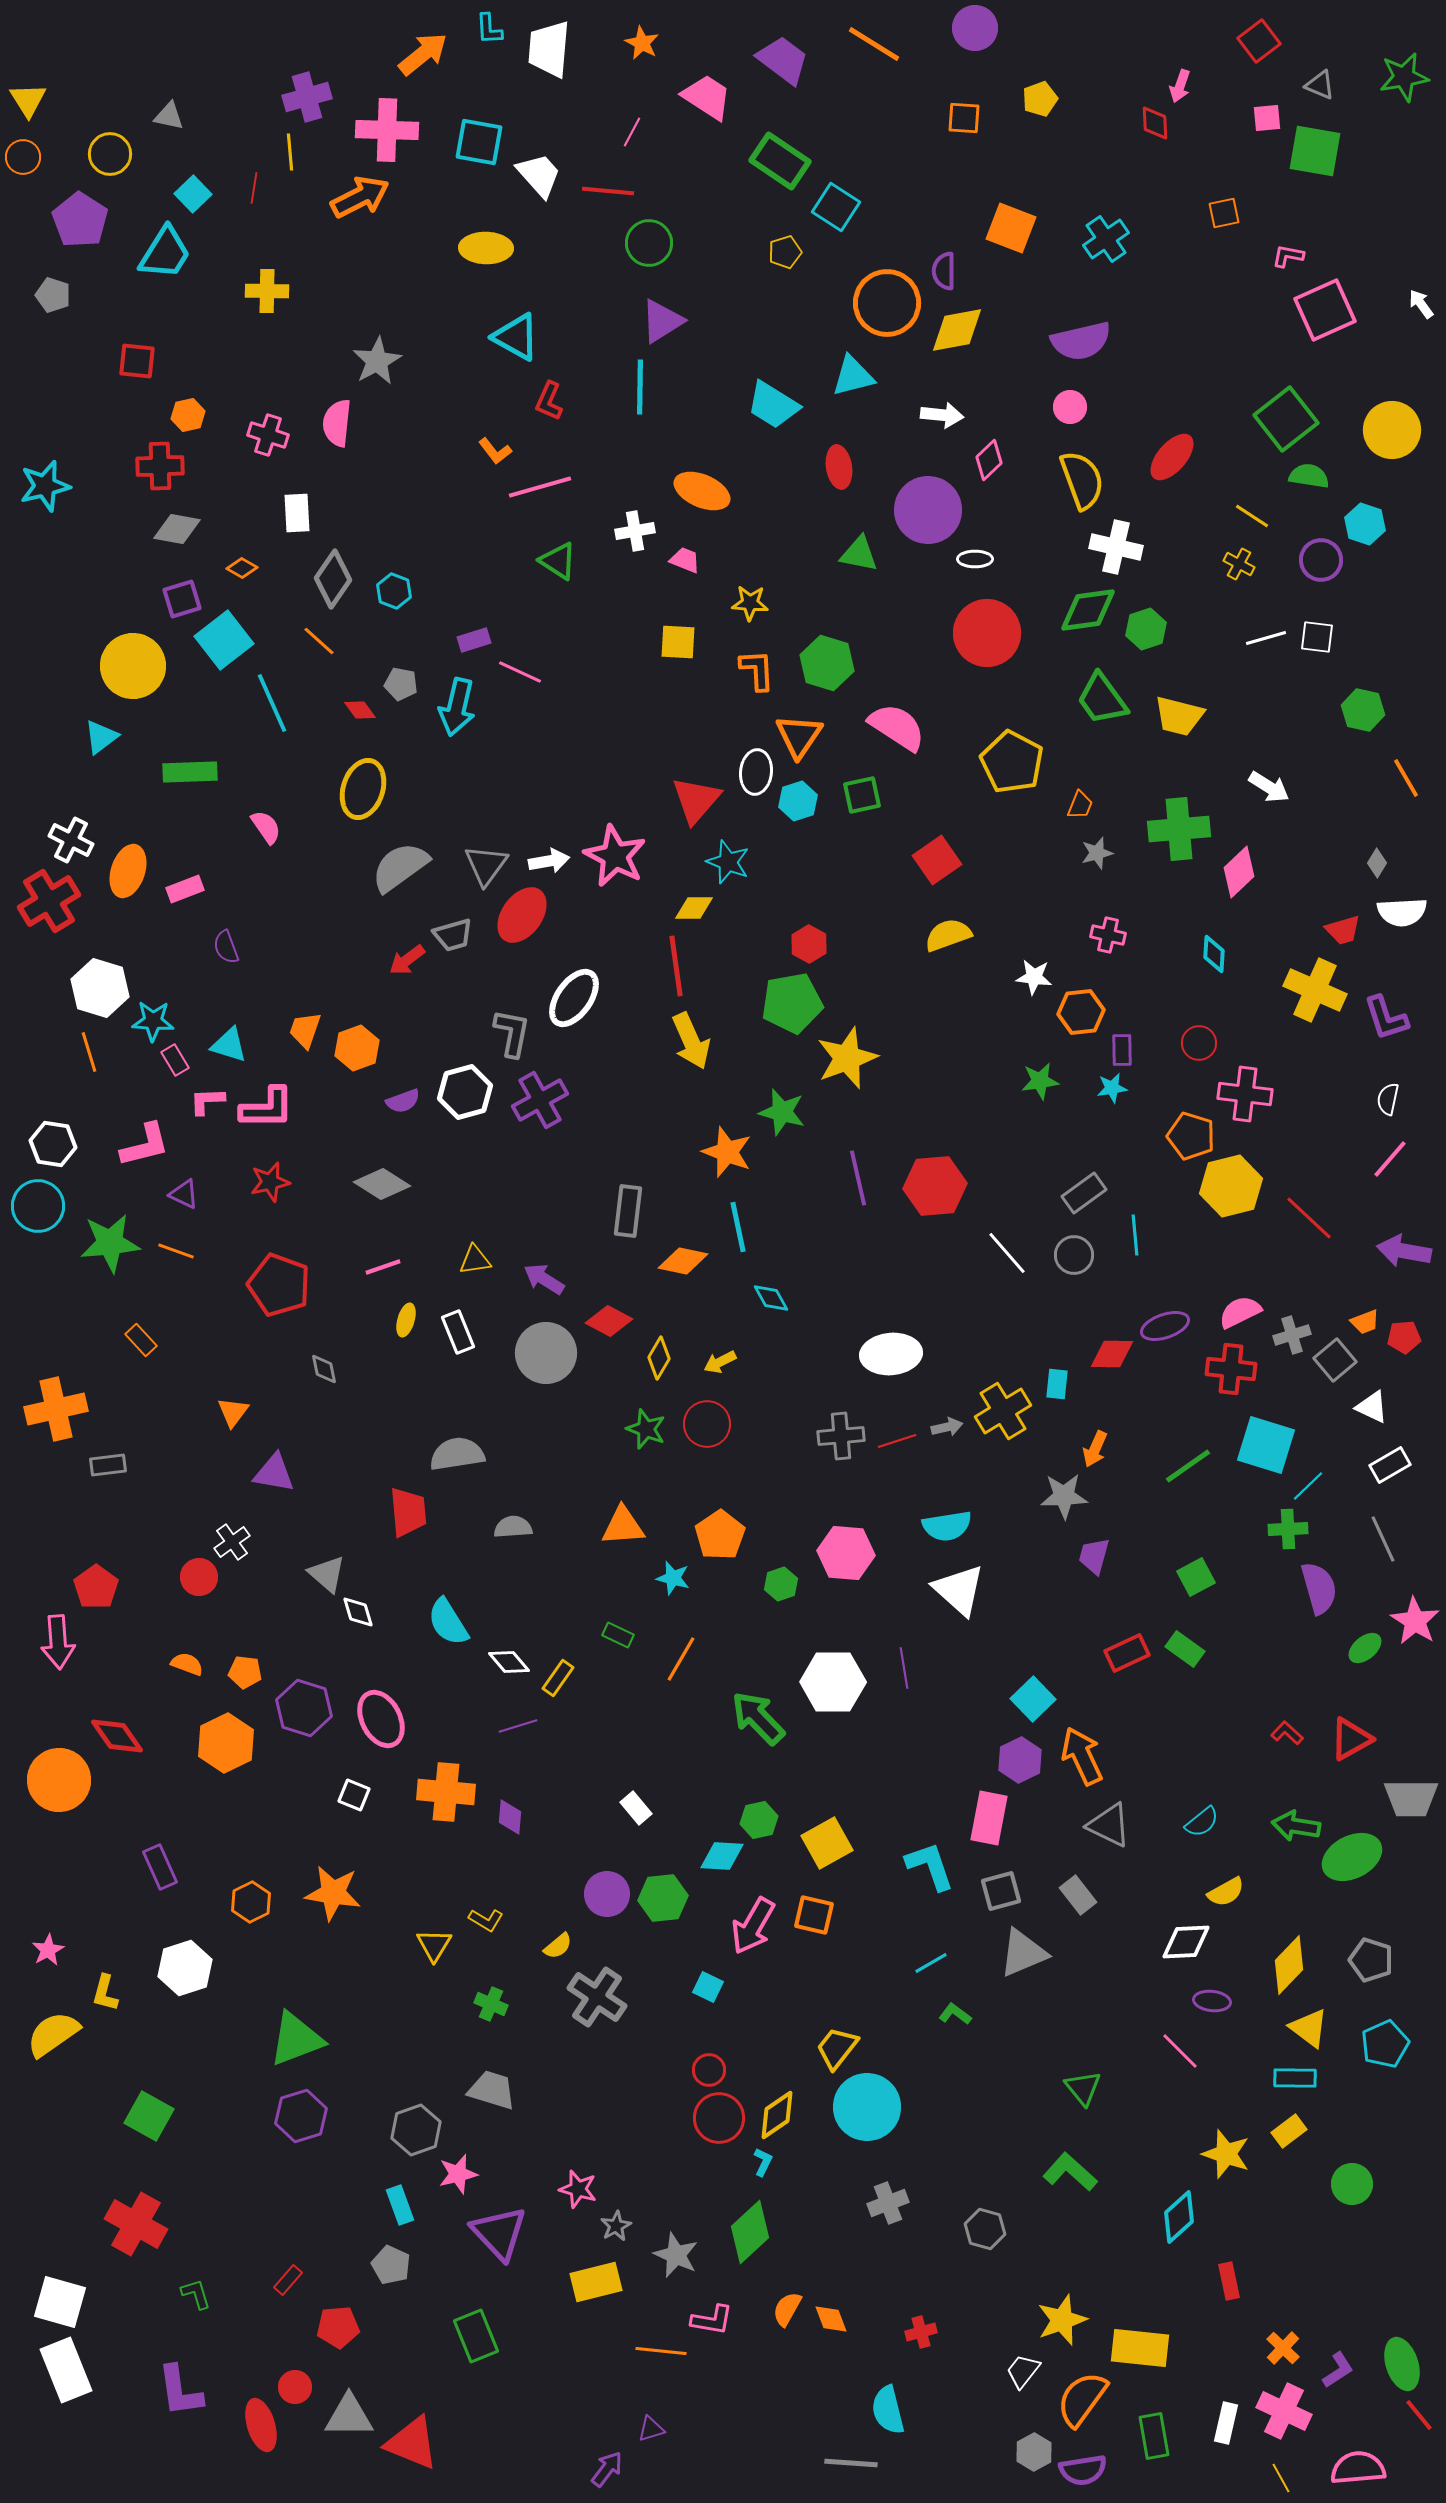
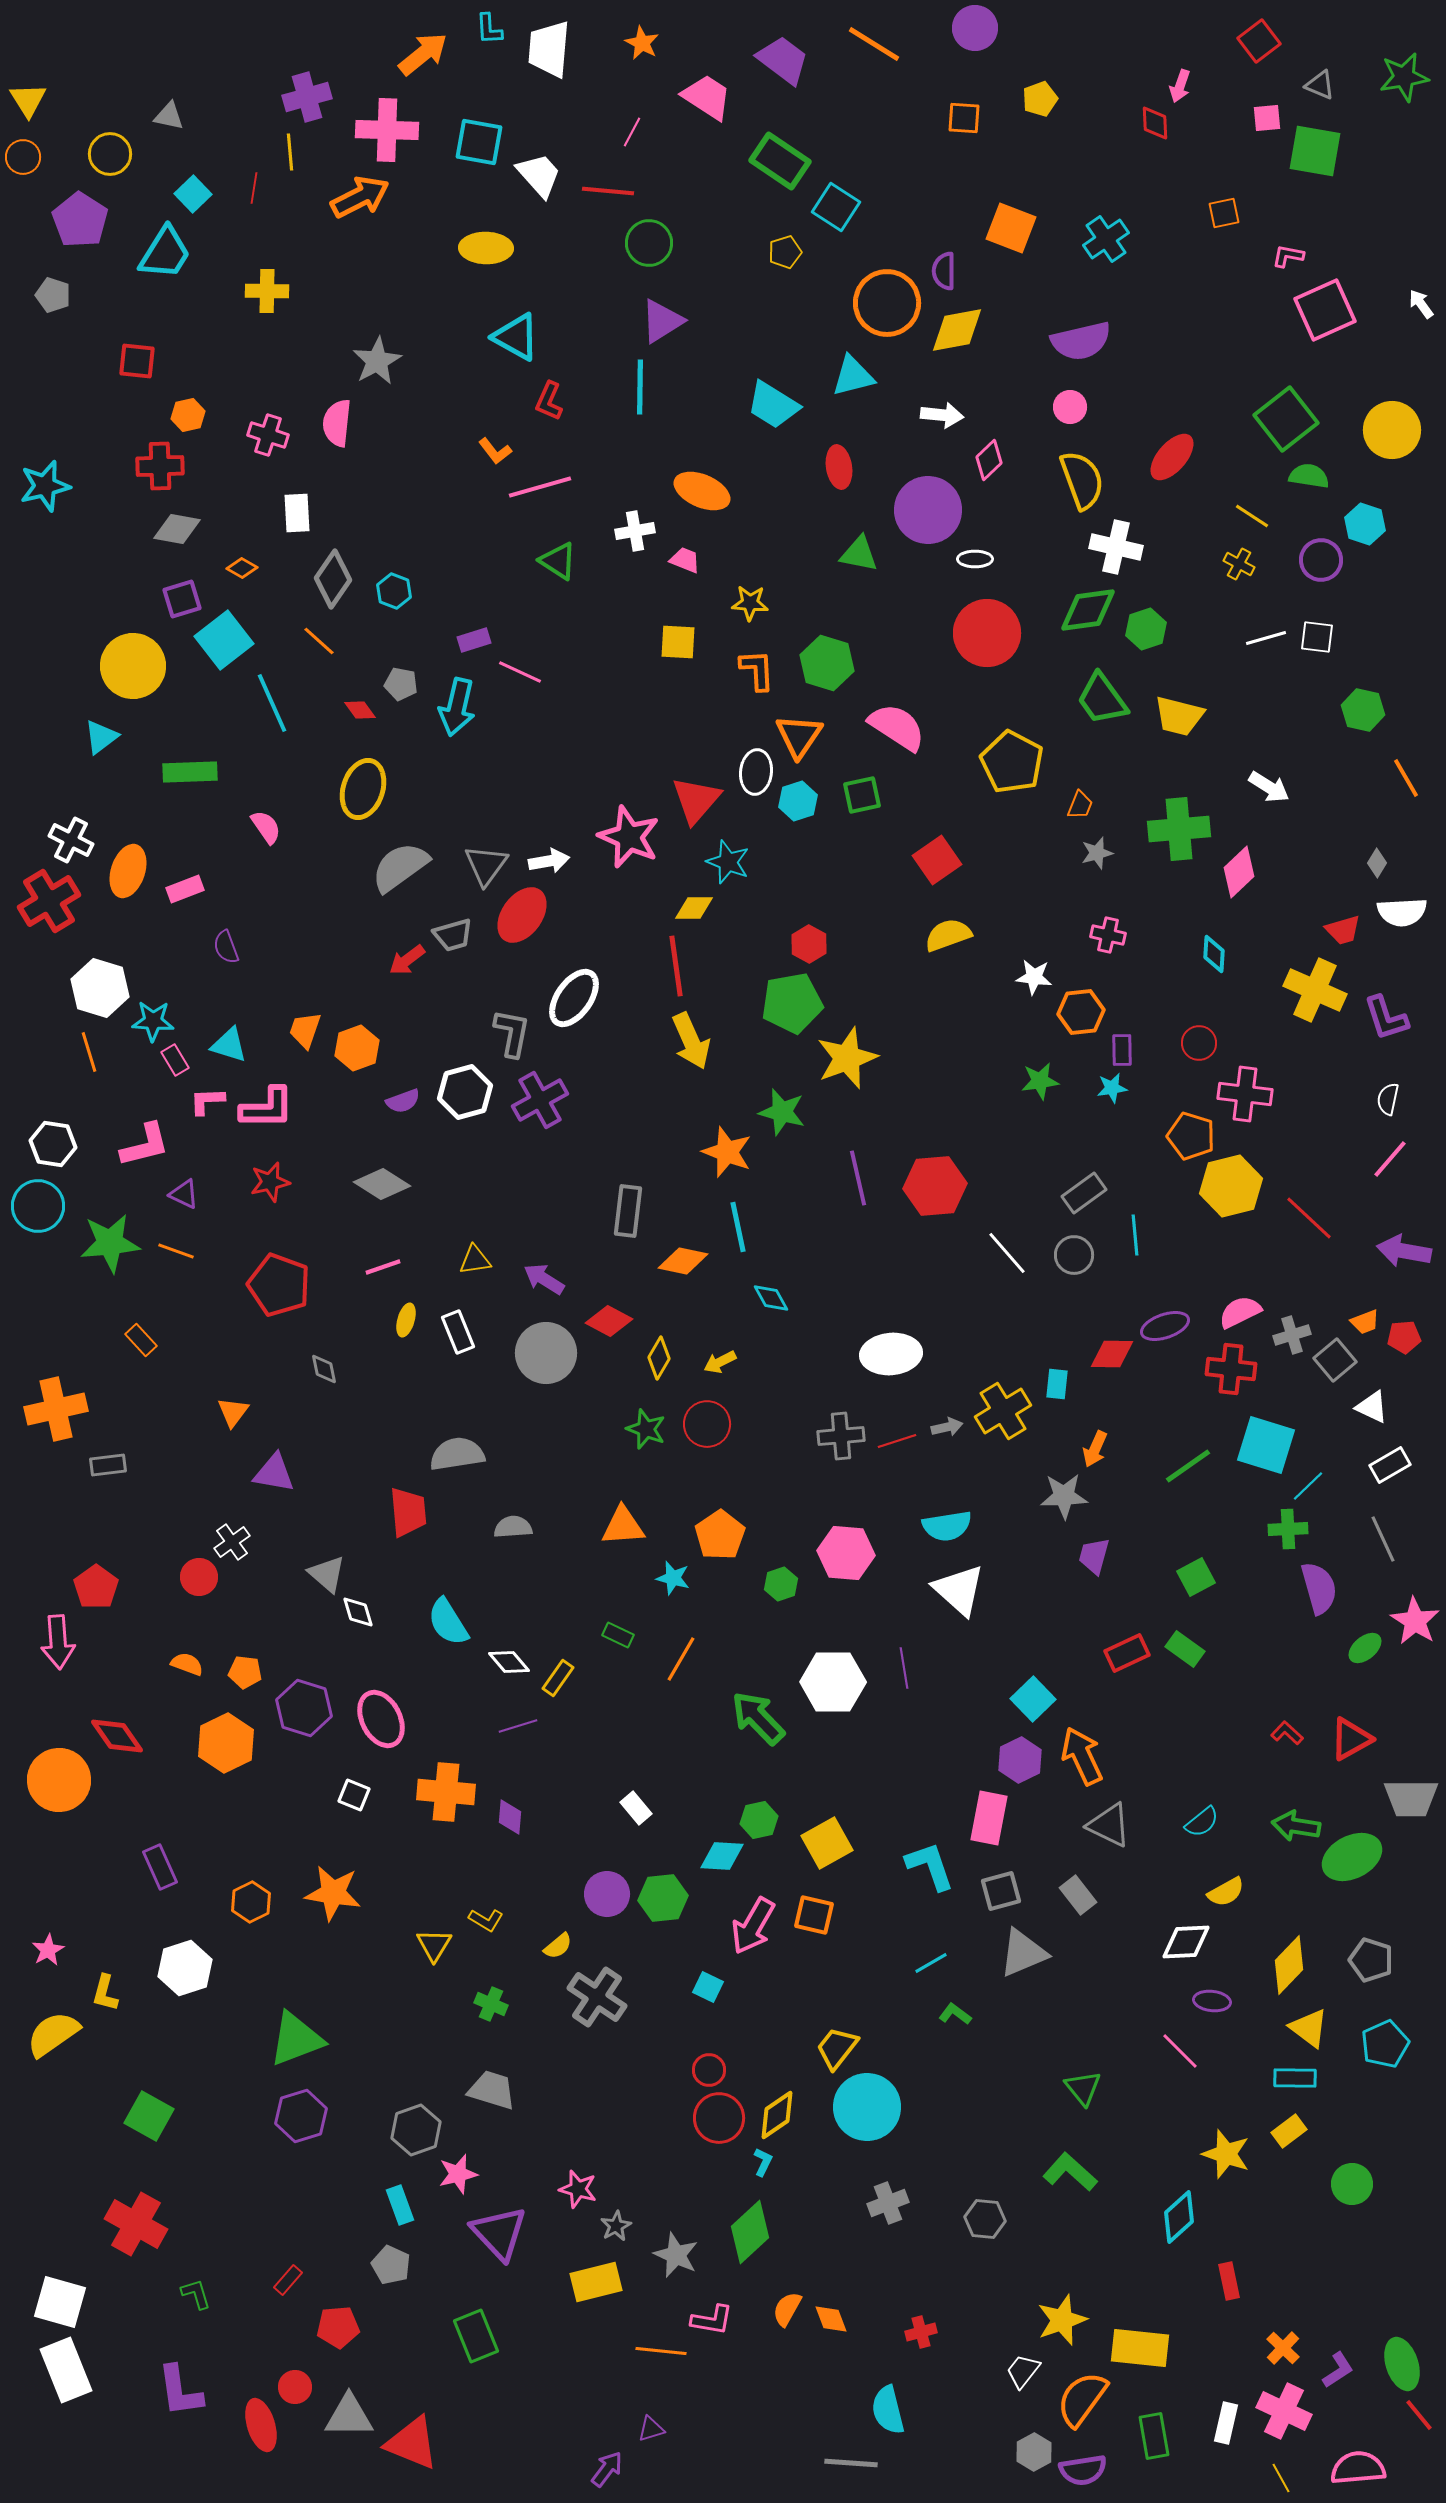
pink star at (615, 856): moved 14 px right, 19 px up; rotated 4 degrees counterclockwise
gray hexagon at (985, 2229): moved 10 px up; rotated 9 degrees counterclockwise
